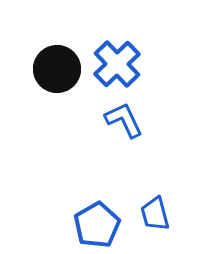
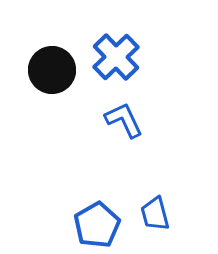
blue cross: moved 1 px left, 7 px up
black circle: moved 5 px left, 1 px down
